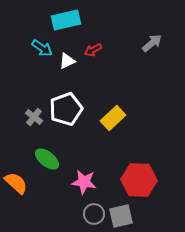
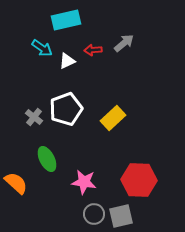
gray arrow: moved 28 px left
red arrow: rotated 24 degrees clockwise
green ellipse: rotated 25 degrees clockwise
